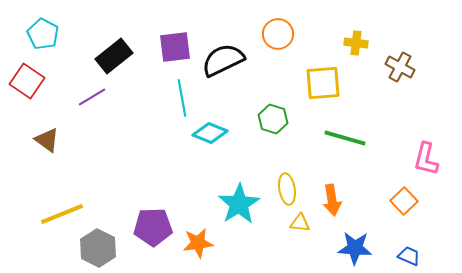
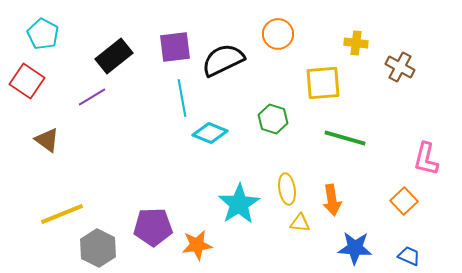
orange star: moved 1 px left, 2 px down
